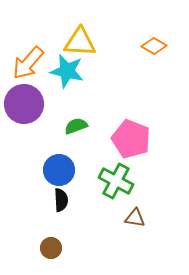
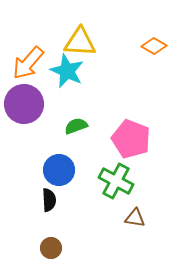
cyan star: rotated 12 degrees clockwise
black semicircle: moved 12 px left
